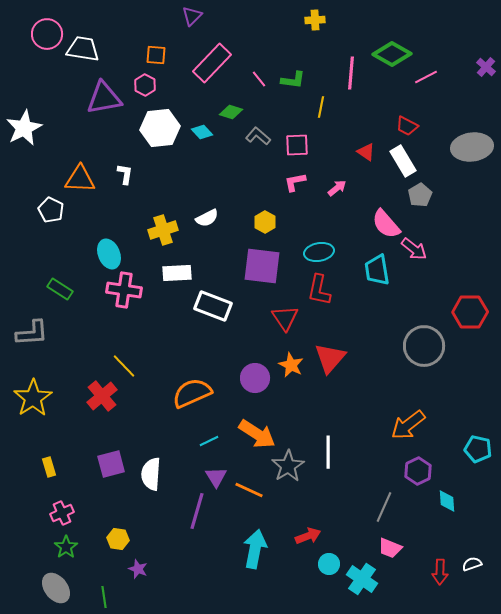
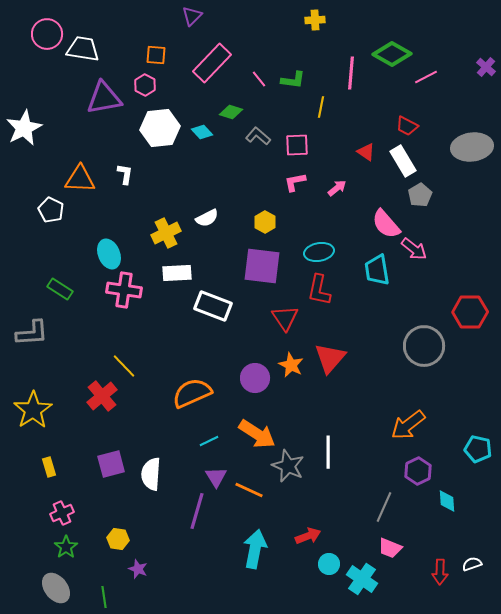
yellow cross at (163, 230): moved 3 px right, 3 px down; rotated 8 degrees counterclockwise
yellow star at (33, 398): moved 12 px down
gray star at (288, 466): rotated 16 degrees counterclockwise
